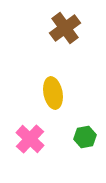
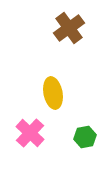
brown cross: moved 4 px right
pink cross: moved 6 px up
